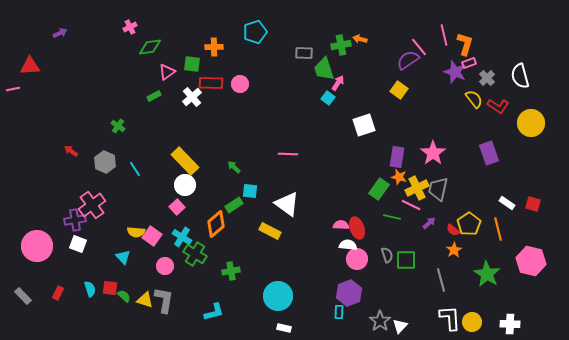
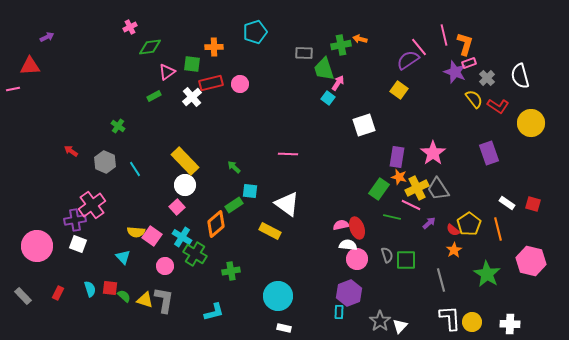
purple arrow at (60, 33): moved 13 px left, 4 px down
red rectangle at (211, 83): rotated 15 degrees counterclockwise
gray trapezoid at (438, 189): rotated 45 degrees counterclockwise
pink semicircle at (341, 225): rotated 14 degrees counterclockwise
